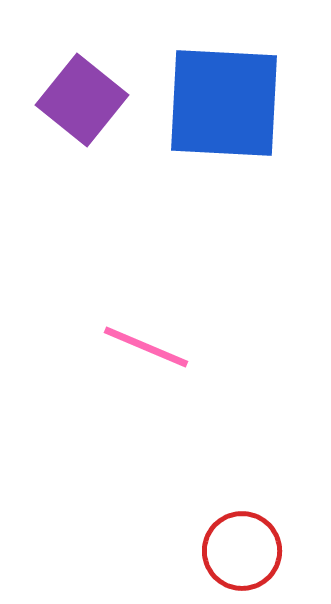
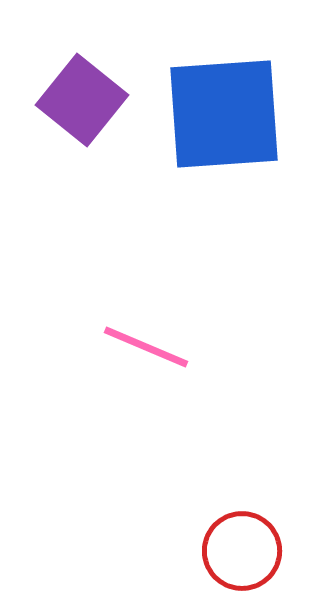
blue square: moved 11 px down; rotated 7 degrees counterclockwise
